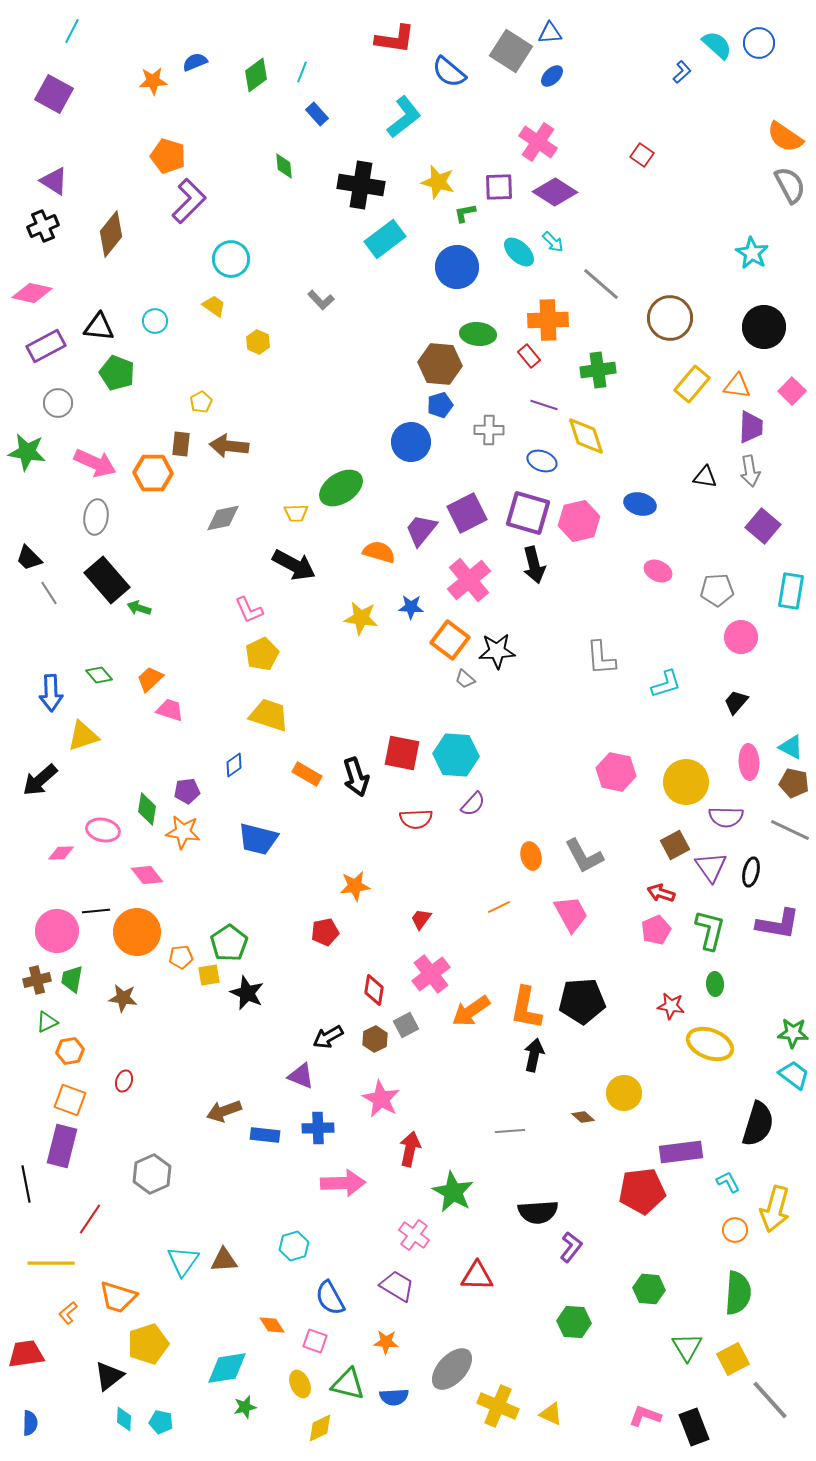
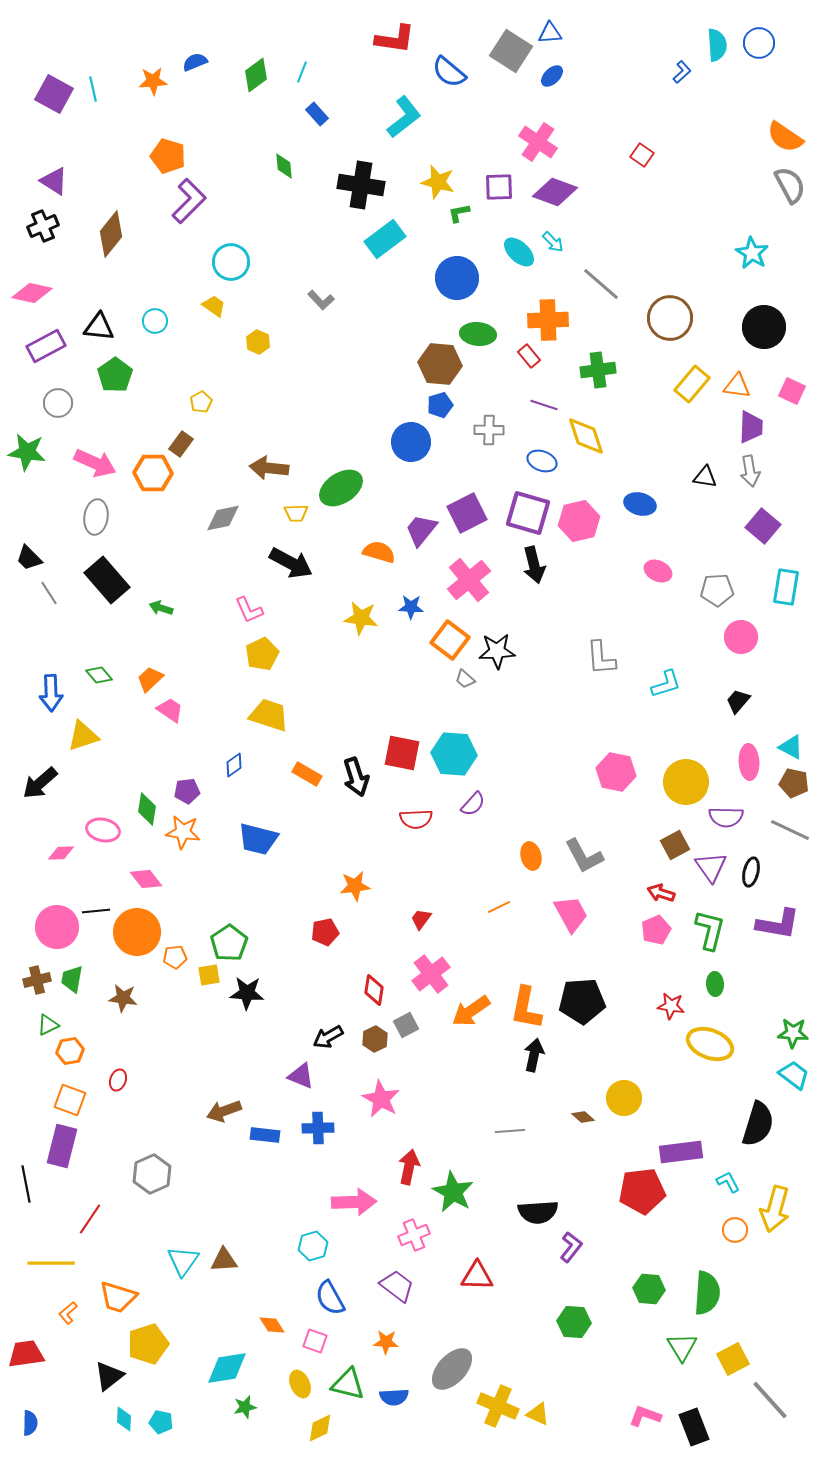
cyan line at (72, 31): moved 21 px right, 58 px down; rotated 40 degrees counterclockwise
cyan semicircle at (717, 45): rotated 44 degrees clockwise
purple diamond at (555, 192): rotated 12 degrees counterclockwise
green L-shape at (465, 213): moved 6 px left
cyan circle at (231, 259): moved 3 px down
blue circle at (457, 267): moved 11 px down
green pentagon at (117, 373): moved 2 px left, 2 px down; rotated 16 degrees clockwise
pink square at (792, 391): rotated 20 degrees counterclockwise
brown rectangle at (181, 444): rotated 30 degrees clockwise
brown arrow at (229, 446): moved 40 px right, 22 px down
black arrow at (294, 565): moved 3 px left, 2 px up
cyan rectangle at (791, 591): moved 5 px left, 4 px up
green arrow at (139, 608): moved 22 px right
black trapezoid at (736, 702): moved 2 px right, 1 px up
pink trapezoid at (170, 710): rotated 16 degrees clockwise
cyan hexagon at (456, 755): moved 2 px left, 1 px up
black arrow at (40, 780): moved 3 px down
pink diamond at (147, 875): moved 1 px left, 4 px down
pink circle at (57, 931): moved 4 px up
orange pentagon at (181, 957): moved 6 px left
black star at (247, 993): rotated 20 degrees counterclockwise
green triangle at (47, 1022): moved 1 px right, 3 px down
red ellipse at (124, 1081): moved 6 px left, 1 px up
yellow circle at (624, 1093): moved 5 px down
red arrow at (410, 1149): moved 1 px left, 18 px down
pink arrow at (343, 1183): moved 11 px right, 19 px down
pink cross at (414, 1235): rotated 32 degrees clockwise
cyan hexagon at (294, 1246): moved 19 px right
purple trapezoid at (397, 1286): rotated 6 degrees clockwise
green semicircle at (738, 1293): moved 31 px left
green triangle at (687, 1347): moved 5 px left
yellow triangle at (551, 1414): moved 13 px left
